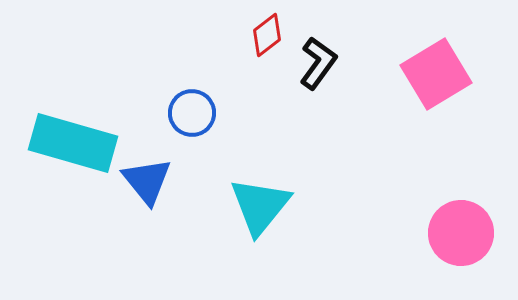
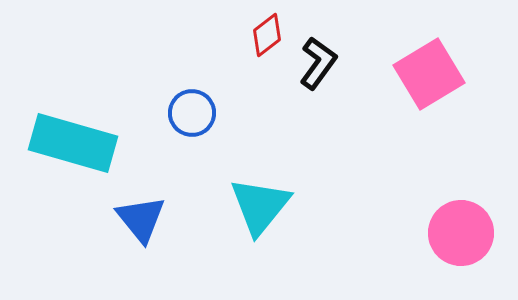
pink square: moved 7 px left
blue triangle: moved 6 px left, 38 px down
